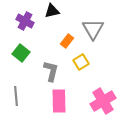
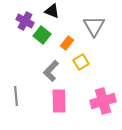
black triangle: rotated 35 degrees clockwise
gray triangle: moved 1 px right, 3 px up
orange rectangle: moved 2 px down
green square: moved 21 px right, 18 px up
gray L-shape: rotated 150 degrees counterclockwise
pink cross: rotated 15 degrees clockwise
